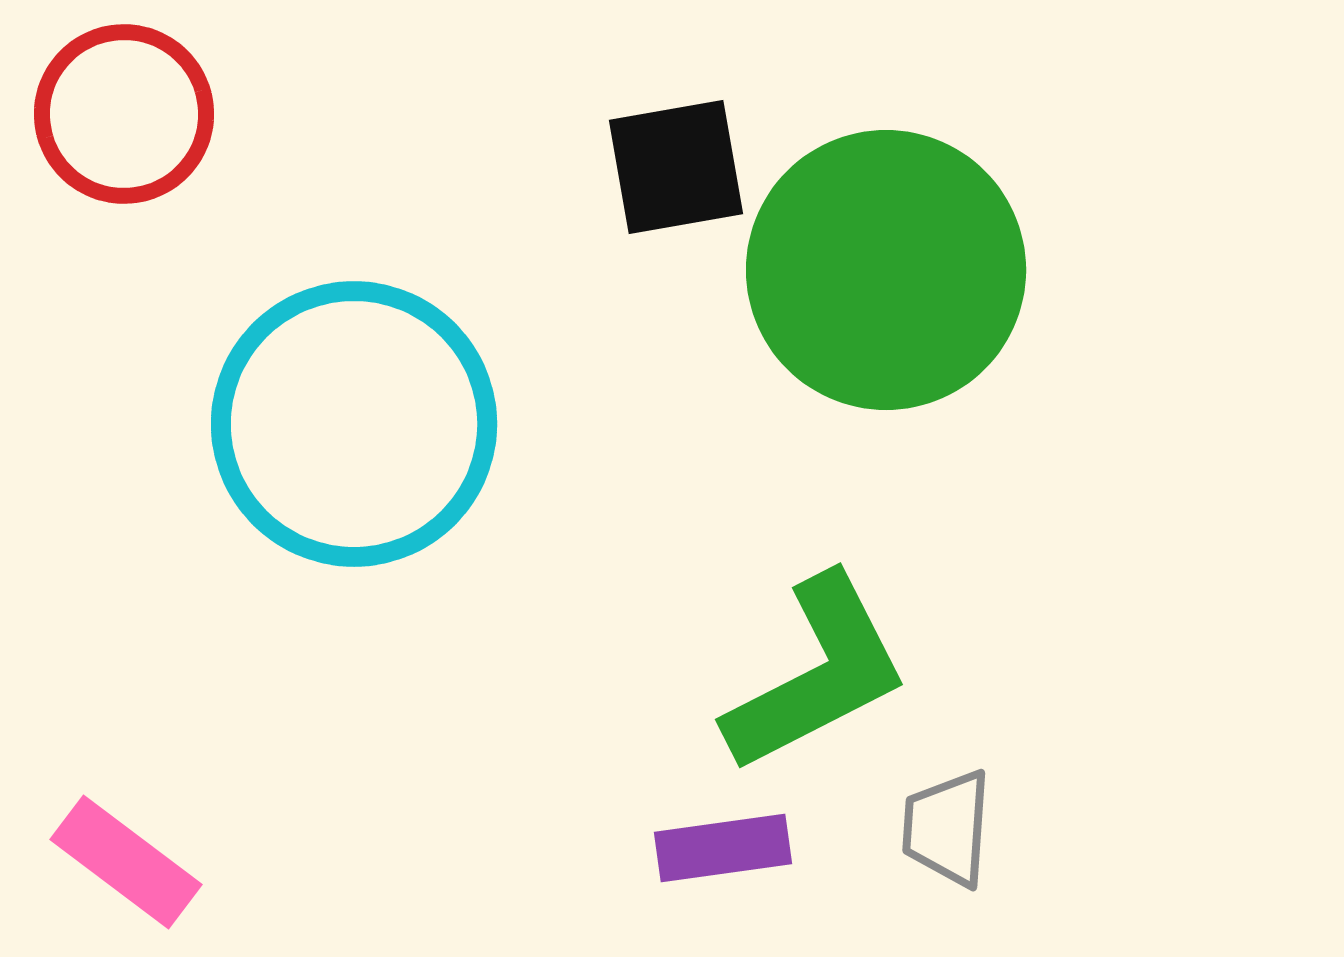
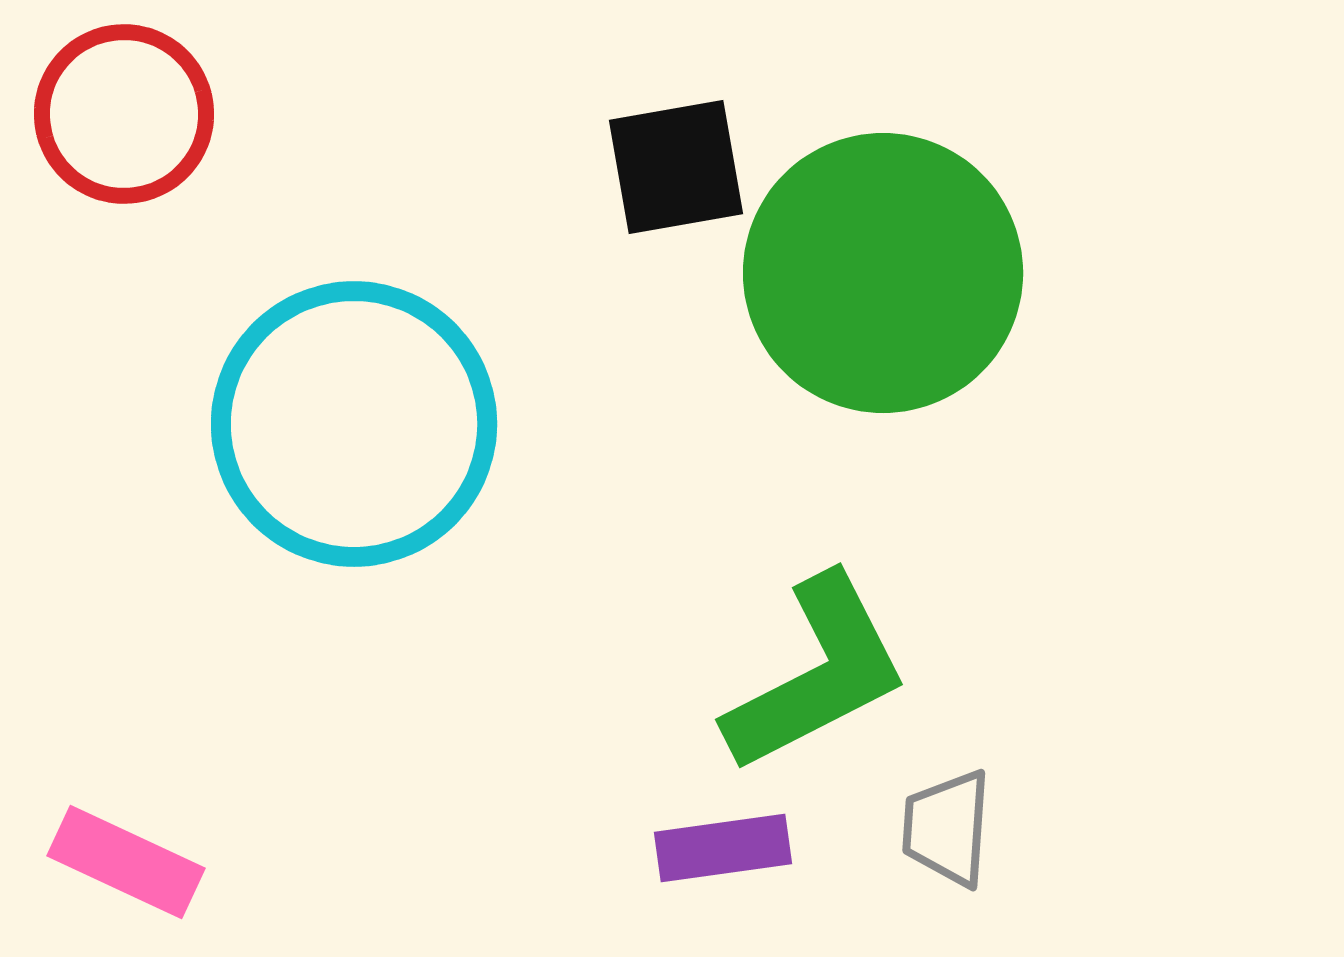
green circle: moved 3 px left, 3 px down
pink rectangle: rotated 12 degrees counterclockwise
